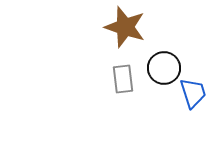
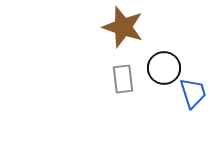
brown star: moved 2 px left
